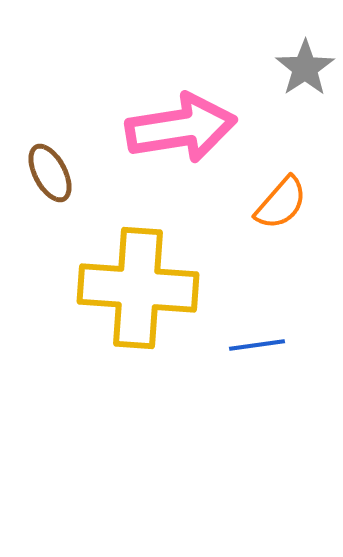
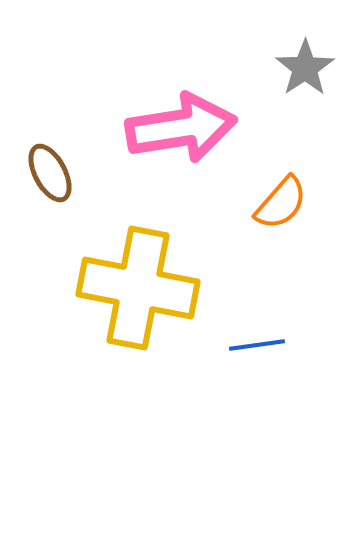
yellow cross: rotated 7 degrees clockwise
